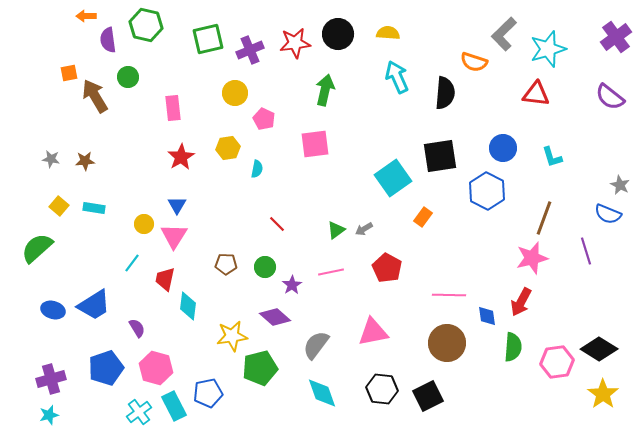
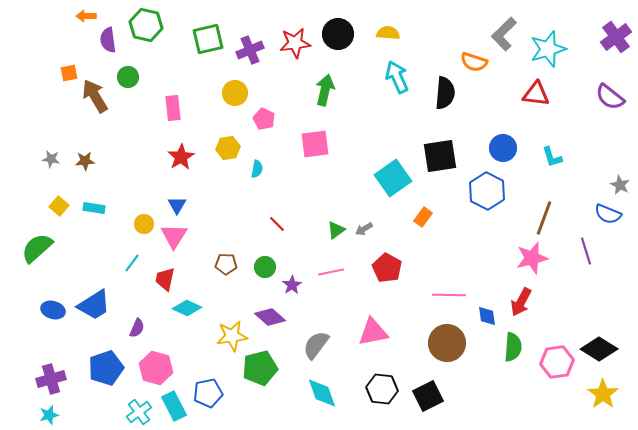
cyan diamond at (188, 306): moved 1 px left, 2 px down; rotated 72 degrees counterclockwise
purple diamond at (275, 317): moved 5 px left
purple semicircle at (137, 328): rotated 54 degrees clockwise
